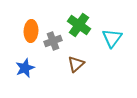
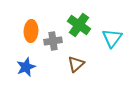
gray cross: rotated 12 degrees clockwise
blue star: moved 1 px right, 1 px up
